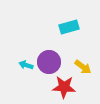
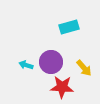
purple circle: moved 2 px right
yellow arrow: moved 1 px right, 1 px down; rotated 12 degrees clockwise
red star: moved 2 px left
